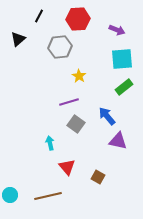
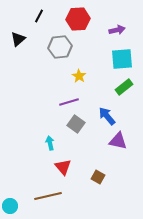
purple arrow: rotated 35 degrees counterclockwise
red triangle: moved 4 px left
cyan circle: moved 11 px down
